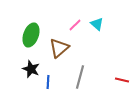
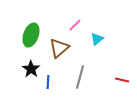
cyan triangle: moved 15 px down; rotated 40 degrees clockwise
black star: rotated 12 degrees clockwise
